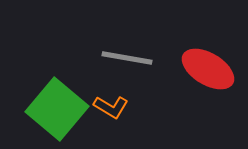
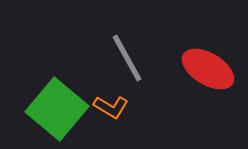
gray line: rotated 51 degrees clockwise
